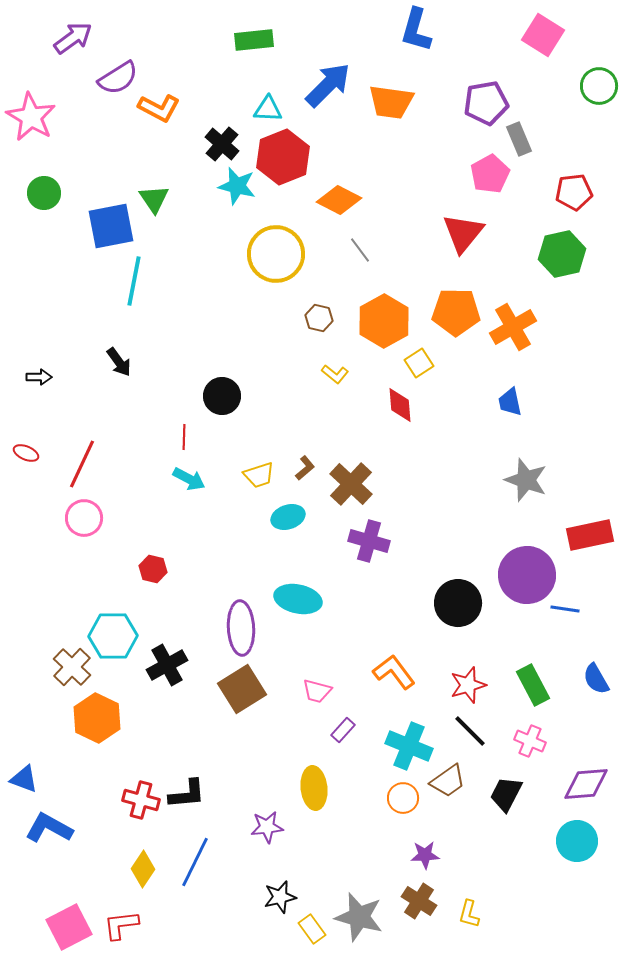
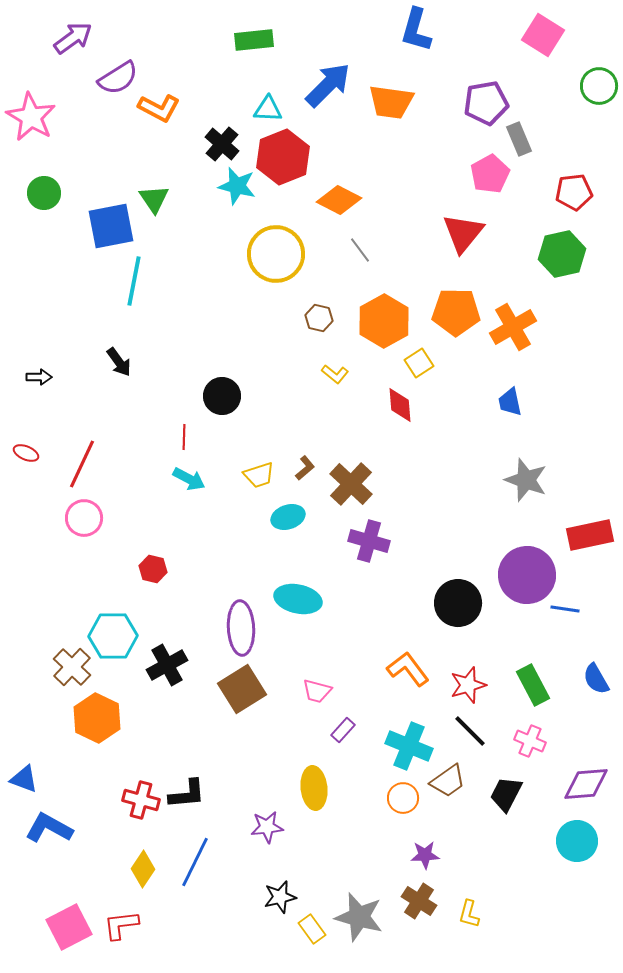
orange L-shape at (394, 672): moved 14 px right, 3 px up
